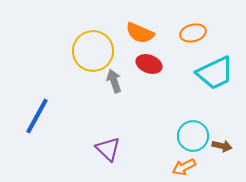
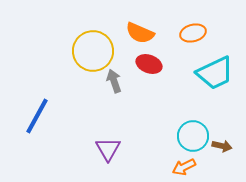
purple triangle: rotated 16 degrees clockwise
